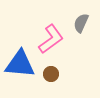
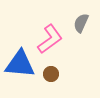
pink L-shape: moved 1 px left
